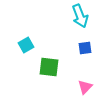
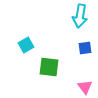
cyan arrow: rotated 30 degrees clockwise
pink triangle: rotated 21 degrees counterclockwise
